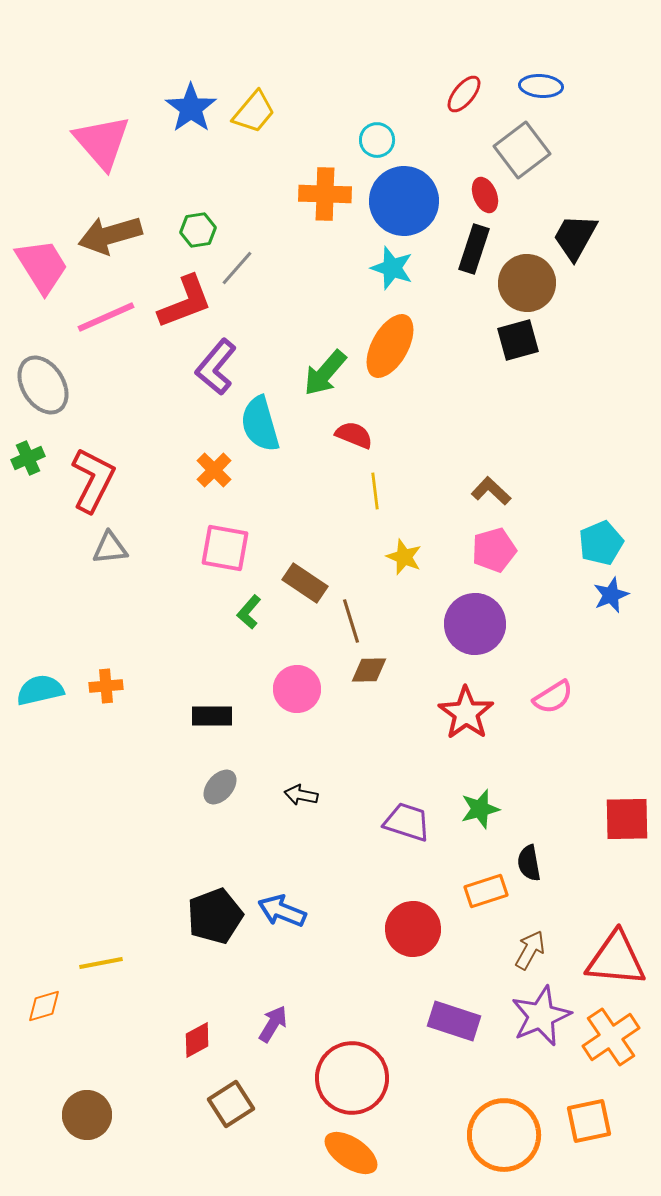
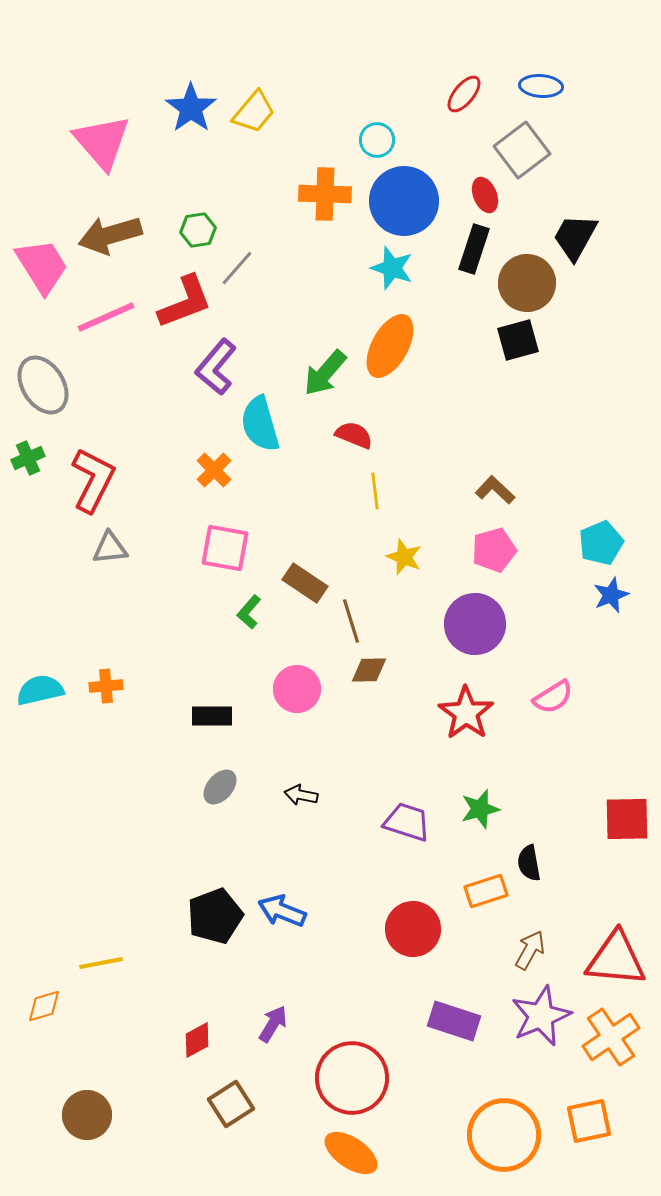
brown L-shape at (491, 491): moved 4 px right, 1 px up
